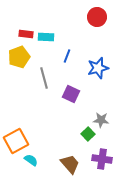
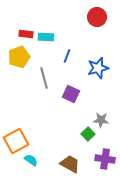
purple cross: moved 3 px right
brown trapezoid: rotated 20 degrees counterclockwise
